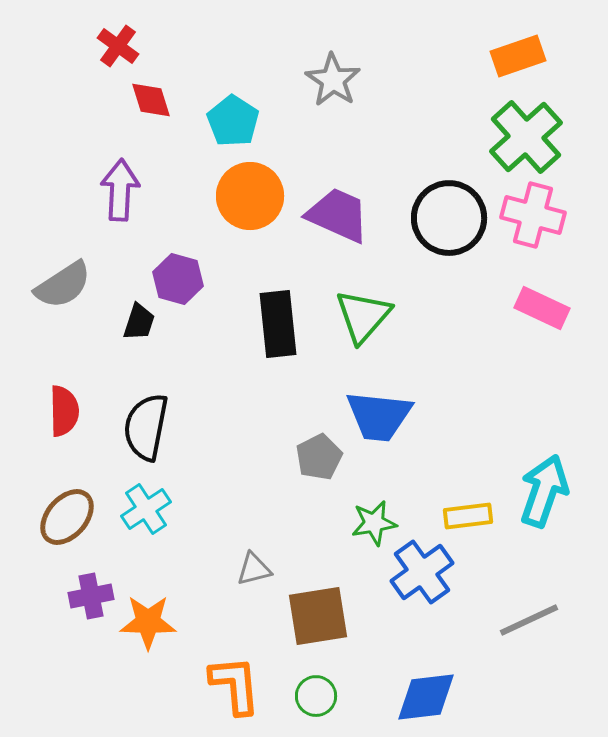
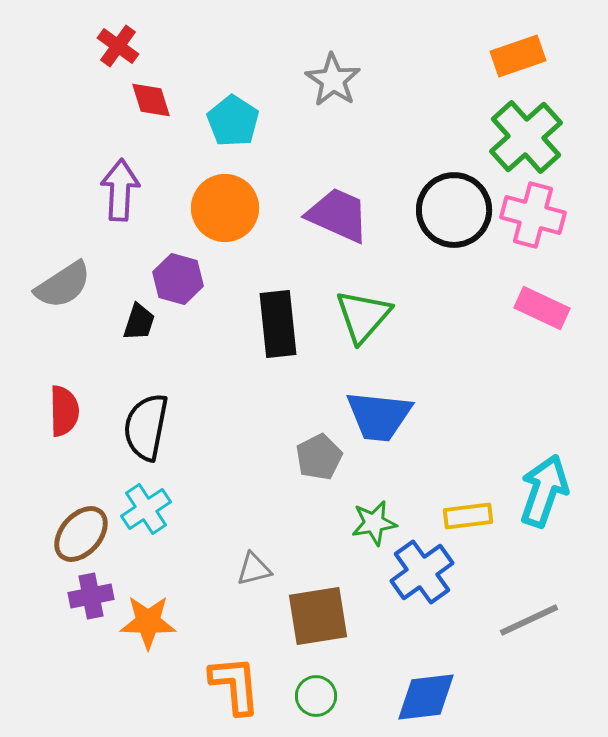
orange circle: moved 25 px left, 12 px down
black circle: moved 5 px right, 8 px up
brown ellipse: moved 14 px right, 17 px down
